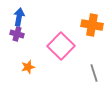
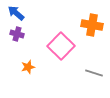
blue arrow: moved 3 px left, 4 px up; rotated 60 degrees counterclockwise
gray line: rotated 54 degrees counterclockwise
